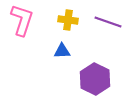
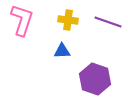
purple hexagon: rotated 8 degrees counterclockwise
